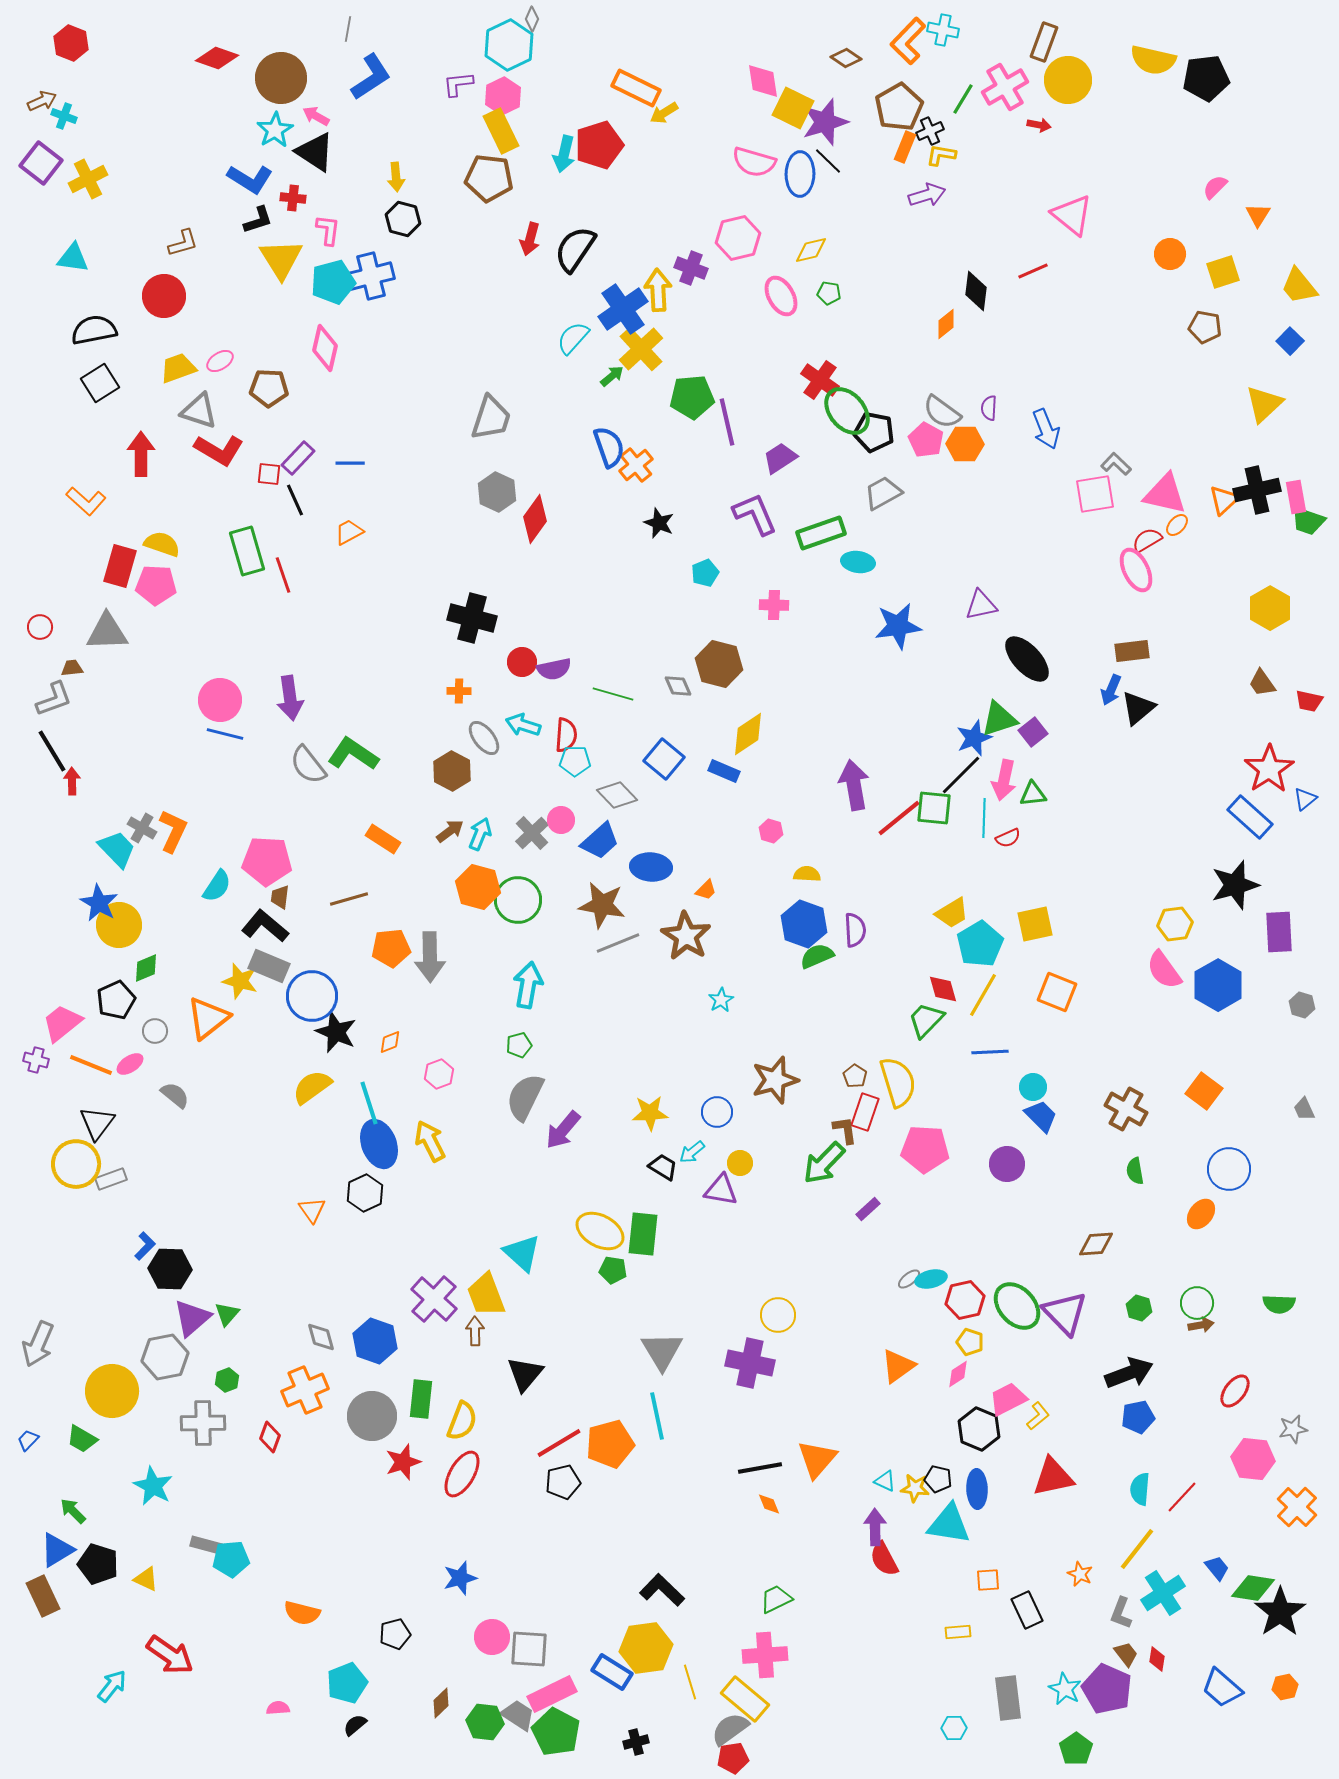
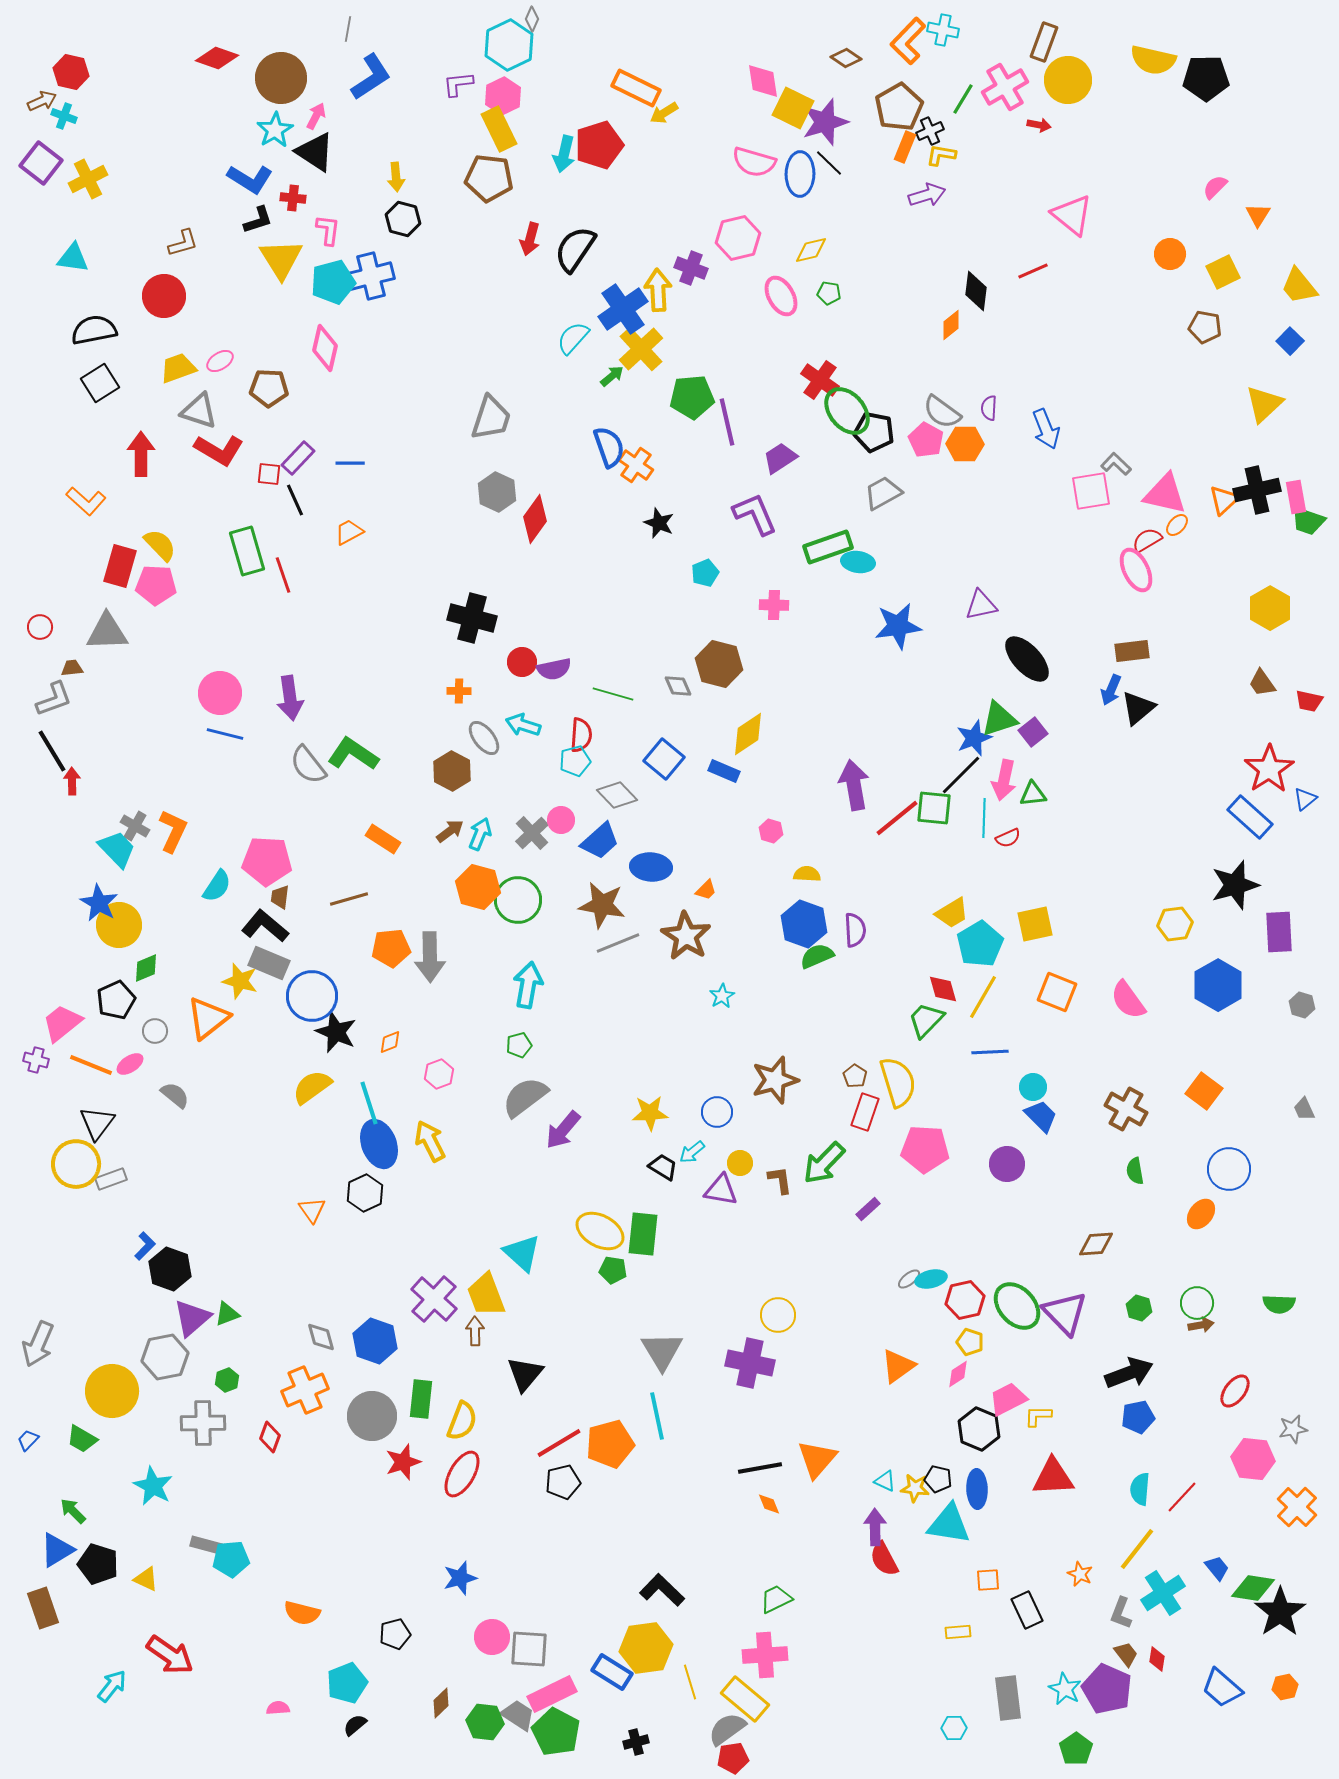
red hexagon at (71, 43): moved 29 px down; rotated 8 degrees counterclockwise
black pentagon at (1206, 78): rotated 6 degrees clockwise
pink arrow at (316, 116): rotated 88 degrees clockwise
yellow rectangle at (501, 131): moved 2 px left, 2 px up
black line at (828, 161): moved 1 px right, 2 px down
yellow square at (1223, 272): rotated 8 degrees counterclockwise
orange diamond at (946, 324): moved 5 px right, 1 px down
orange cross at (636, 465): rotated 16 degrees counterclockwise
pink square at (1095, 494): moved 4 px left, 3 px up
green rectangle at (821, 533): moved 7 px right, 14 px down
yellow semicircle at (162, 544): moved 2 px left, 1 px down; rotated 27 degrees clockwise
pink circle at (220, 700): moved 7 px up
red semicircle at (566, 735): moved 15 px right
cyan pentagon at (575, 761): rotated 16 degrees counterclockwise
red line at (899, 818): moved 2 px left
gray cross at (142, 828): moved 7 px left, 2 px up
gray rectangle at (269, 966): moved 3 px up
pink semicircle at (1164, 970): moved 36 px left, 30 px down
yellow line at (983, 995): moved 2 px down
cyan star at (721, 1000): moved 1 px right, 4 px up
gray semicircle at (525, 1097): rotated 27 degrees clockwise
brown L-shape at (845, 1130): moved 65 px left, 50 px down
black hexagon at (170, 1269): rotated 18 degrees clockwise
green triangle at (227, 1314): rotated 28 degrees clockwise
yellow L-shape at (1038, 1416): rotated 140 degrees counterclockwise
red triangle at (1053, 1477): rotated 9 degrees clockwise
brown rectangle at (43, 1596): moved 12 px down; rotated 6 degrees clockwise
gray semicircle at (730, 1729): moved 3 px left
